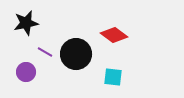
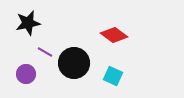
black star: moved 2 px right
black circle: moved 2 px left, 9 px down
purple circle: moved 2 px down
cyan square: moved 1 px up; rotated 18 degrees clockwise
